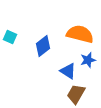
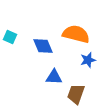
orange semicircle: moved 4 px left
blue diamond: rotated 75 degrees counterclockwise
blue triangle: moved 14 px left, 6 px down; rotated 30 degrees counterclockwise
brown trapezoid: rotated 10 degrees counterclockwise
